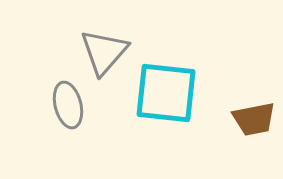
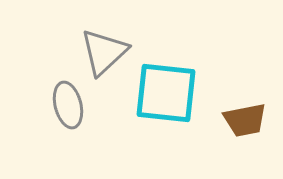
gray triangle: rotated 6 degrees clockwise
brown trapezoid: moved 9 px left, 1 px down
